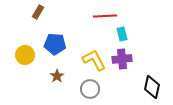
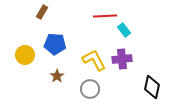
brown rectangle: moved 4 px right
cyan rectangle: moved 2 px right, 4 px up; rotated 24 degrees counterclockwise
